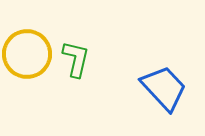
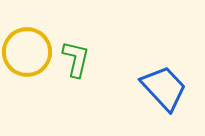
yellow circle: moved 2 px up
